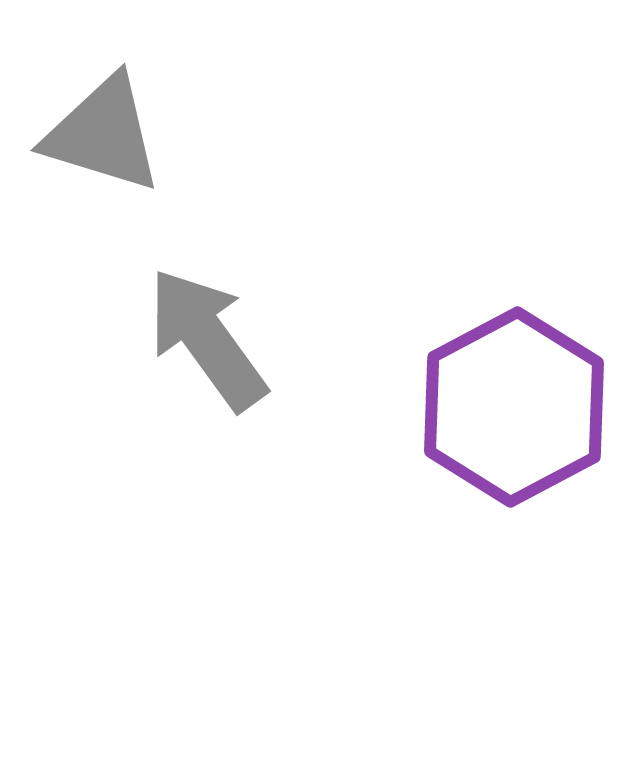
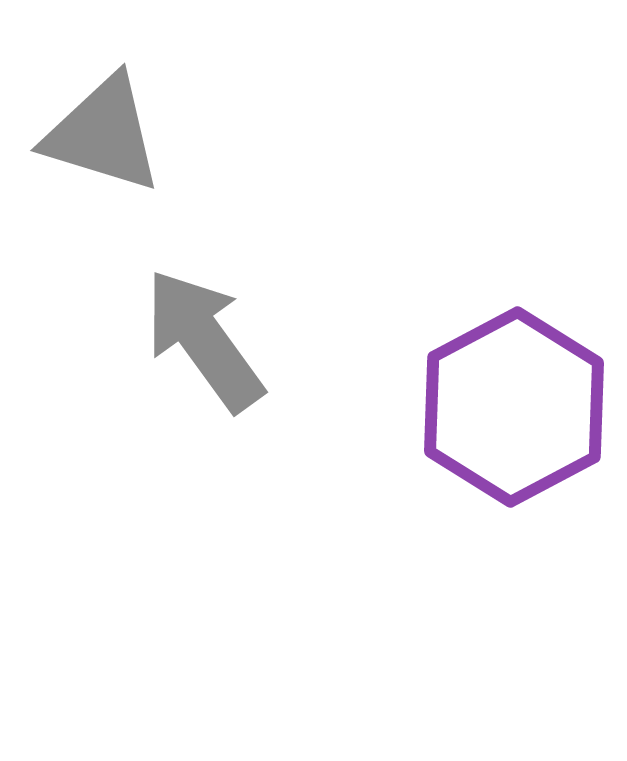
gray arrow: moved 3 px left, 1 px down
